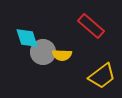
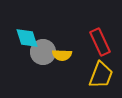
red rectangle: moved 9 px right, 16 px down; rotated 24 degrees clockwise
yellow trapezoid: moved 1 px left, 1 px up; rotated 32 degrees counterclockwise
